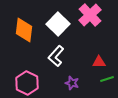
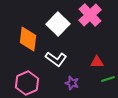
orange diamond: moved 4 px right, 9 px down
white L-shape: moved 3 px down; rotated 95 degrees counterclockwise
red triangle: moved 2 px left
green line: moved 1 px right
pink hexagon: rotated 10 degrees clockwise
